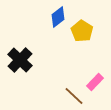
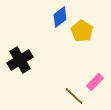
blue diamond: moved 2 px right
black cross: rotated 15 degrees clockwise
